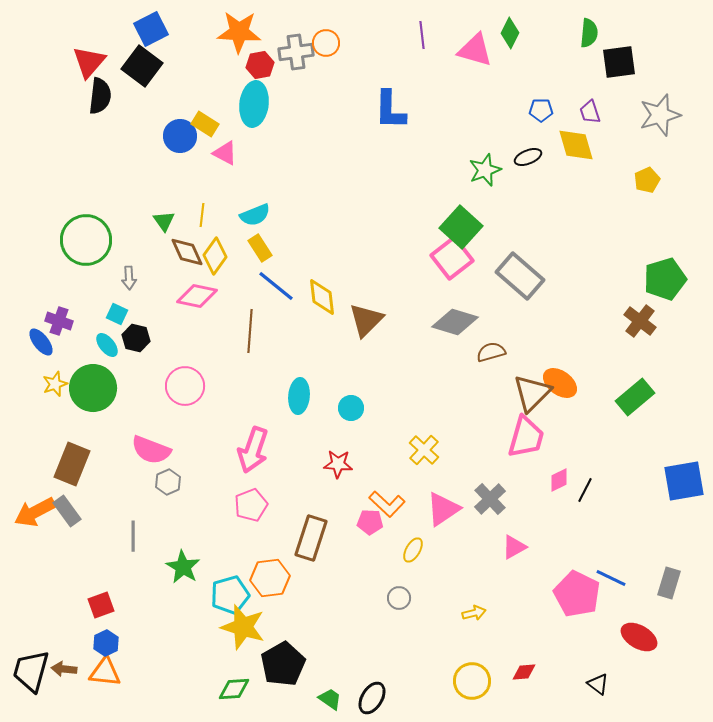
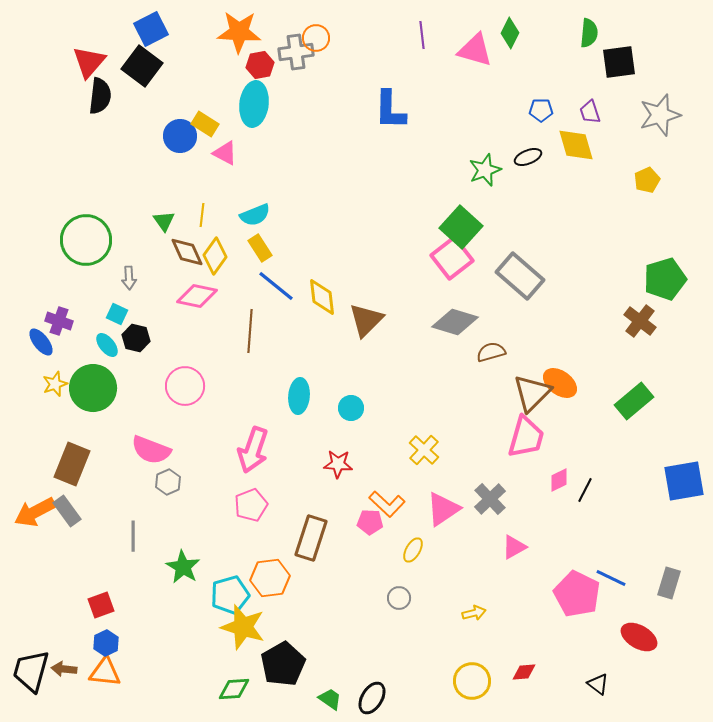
orange circle at (326, 43): moved 10 px left, 5 px up
green rectangle at (635, 397): moved 1 px left, 4 px down
